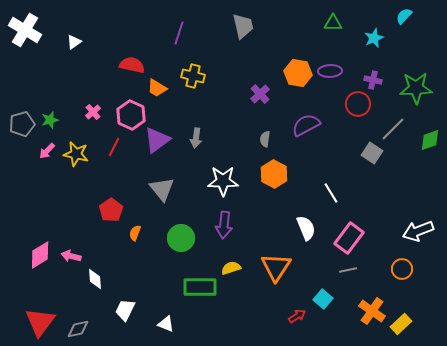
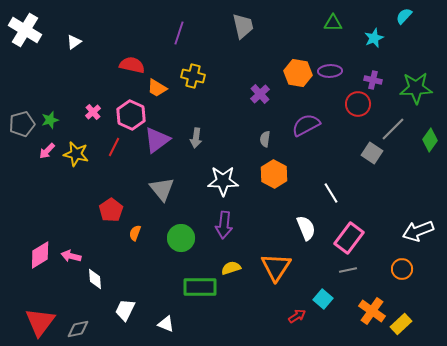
green diamond at (430, 140): rotated 35 degrees counterclockwise
